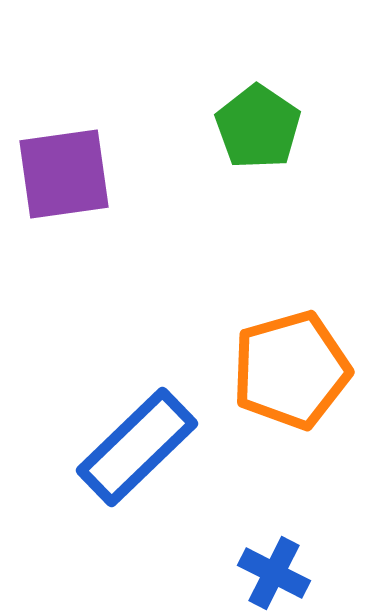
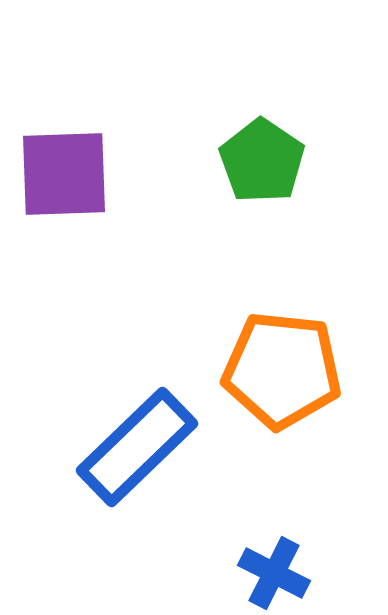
green pentagon: moved 4 px right, 34 px down
purple square: rotated 6 degrees clockwise
orange pentagon: moved 9 px left; rotated 22 degrees clockwise
